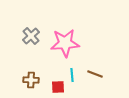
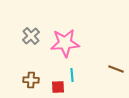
brown line: moved 21 px right, 5 px up
